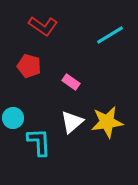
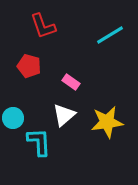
red L-shape: rotated 36 degrees clockwise
white triangle: moved 8 px left, 7 px up
